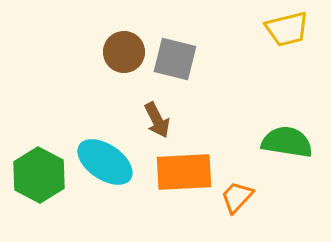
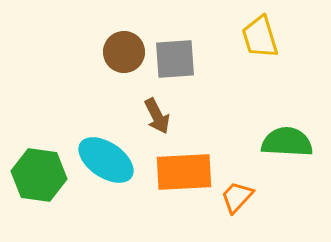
yellow trapezoid: moved 27 px left, 8 px down; rotated 87 degrees clockwise
gray square: rotated 18 degrees counterclockwise
brown arrow: moved 4 px up
green semicircle: rotated 6 degrees counterclockwise
cyan ellipse: moved 1 px right, 2 px up
green hexagon: rotated 20 degrees counterclockwise
